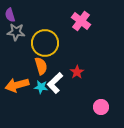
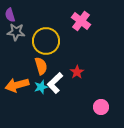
yellow circle: moved 1 px right, 2 px up
cyan star: rotated 24 degrees counterclockwise
